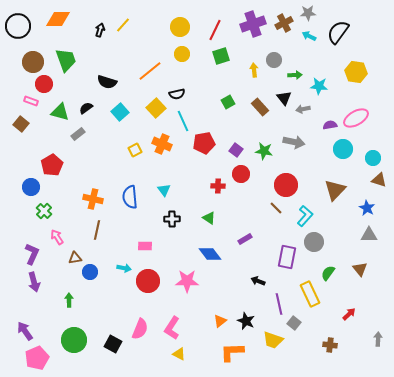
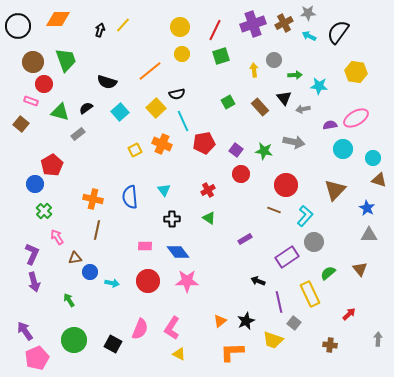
red cross at (218, 186): moved 10 px left, 4 px down; rotated 32 degrees counterclockwise
blue circle at (31, 187): moved 4 px right, 3 px up
brown line at (276, 208): moved 2 px left, 2 px down; rotated 24 degrees counterclockwise
blue diamond at (210, 254): moved 32 px left, 2 px up
purple rectangle at (287, 257): rotated 45 degrees clockwise
cyan arrow at (124, 268): moved 12 px left, 15 px down
green semicircle at (328, 273): rotated 14 degrees clockwise
green arrow at (69, 300): rotated 32 degrees counterclockwise
purple line at (279, 304): moved 2 px up
black star at (246, 321): rotated 24 degrees clockwise
